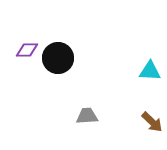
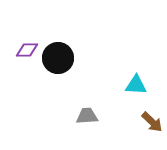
cyan triangle: moved 14 px left, 14 px down
